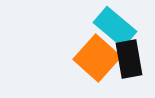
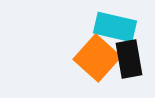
cyan rectangle: rotated 27 degrees counterclockwise
